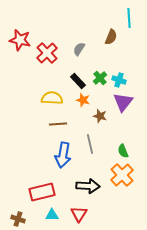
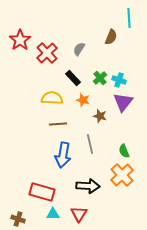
red star: rotated 25 degrees clockwise
black rectangle: moved 5 px left, 3 px up
green semicircle: moved 1 px right
red rectangle: rotated 30 degrees clockwise
cyan triangle: moved 1 px right, 1 px up
